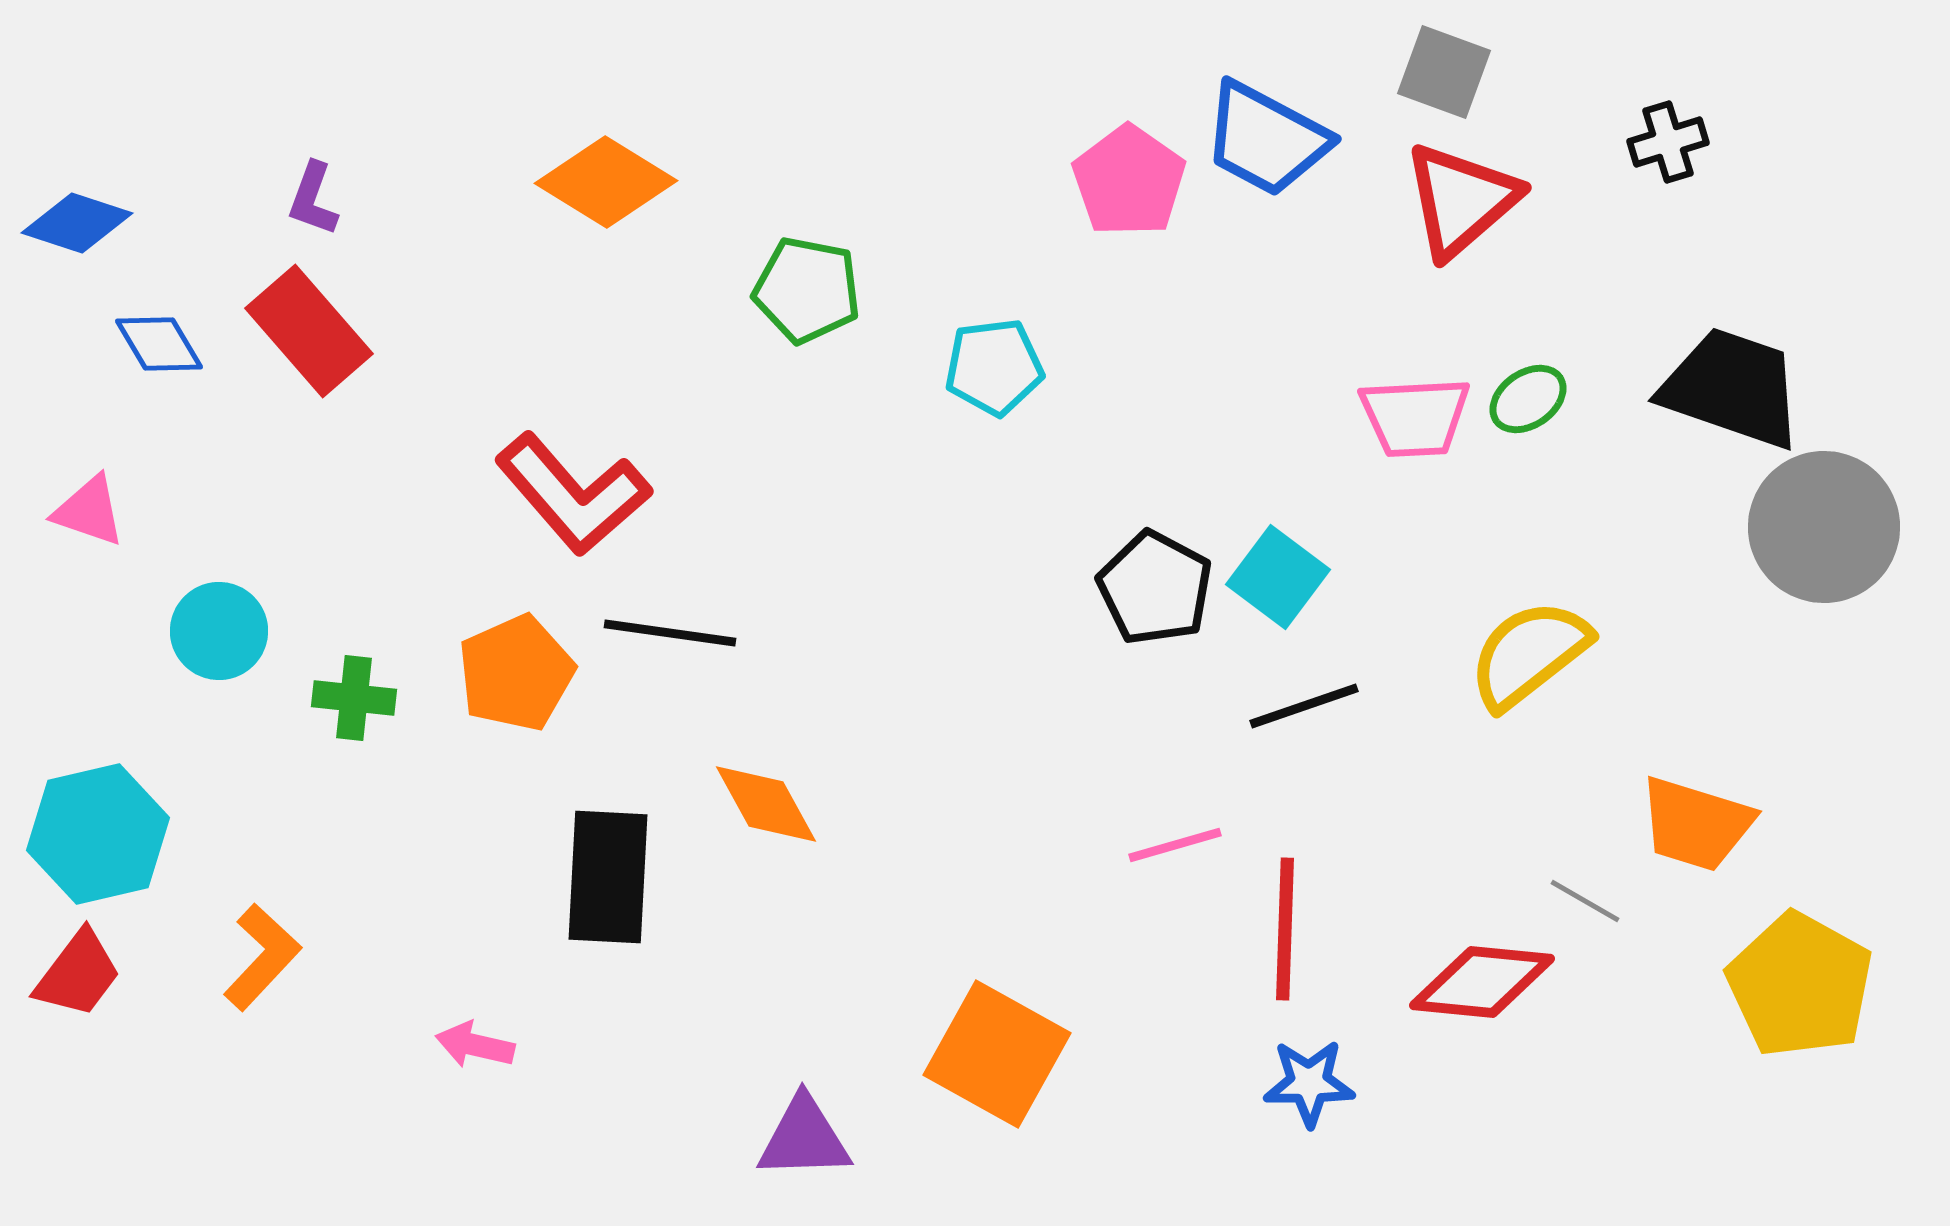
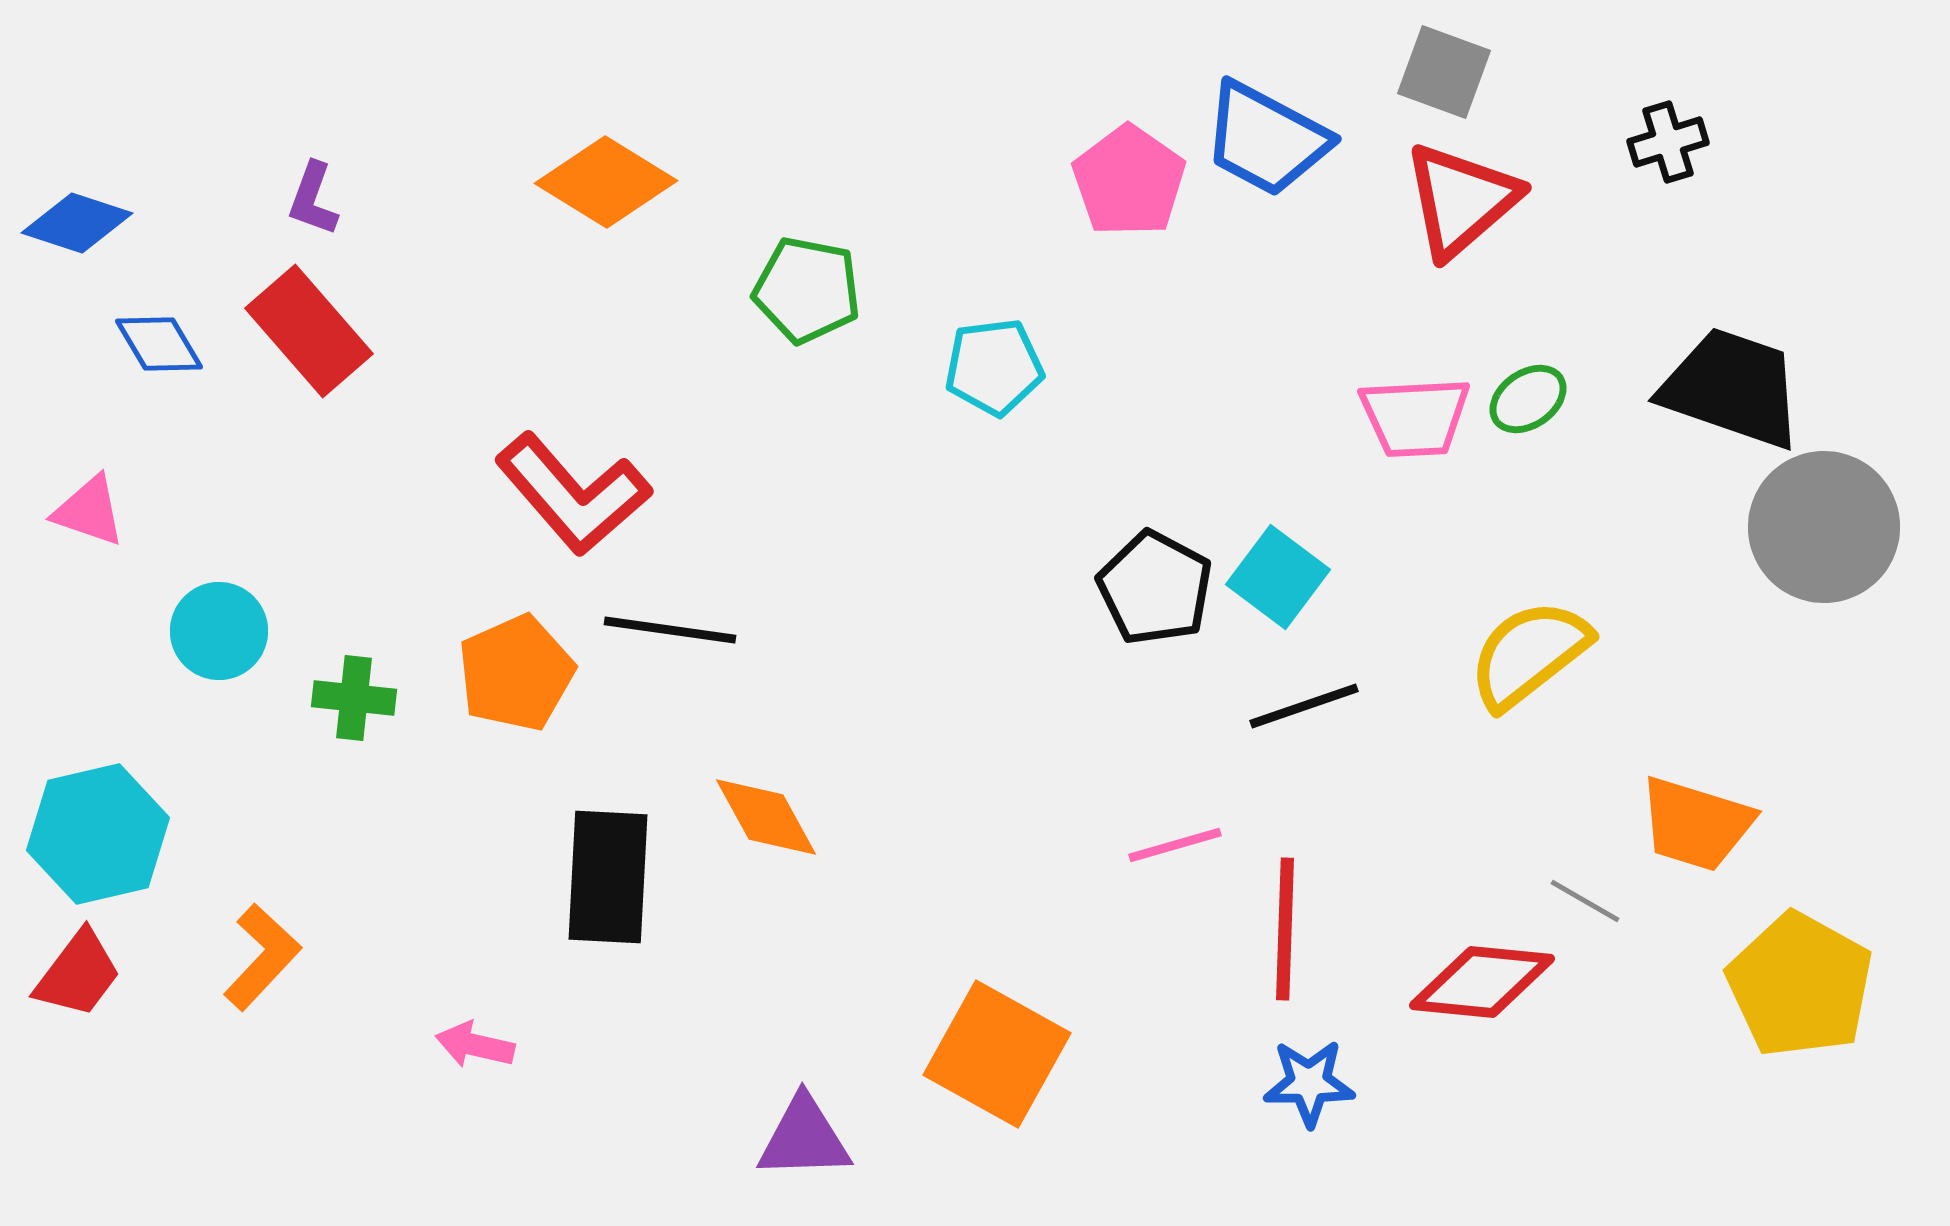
black line at (670, 633): moved 3 px up
orange diamond at (766, 804): moved 13 px down
